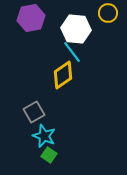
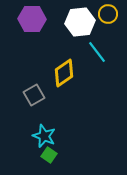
yellow circle: moved 1 px down
purple hexagon: moved 1 px right, 1 px down; rotated 12 degrees clockwise
white hexagon: moved 4 px right, 7 px up; rotated 12 degrees counterclockwise
cyan line: moved 25 px right
yellow diamond: moved 1 px right, 2 px up
gray square: moved 17 px up
